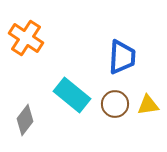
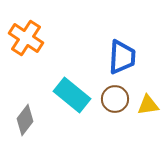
brown circle: moved 5 px up
